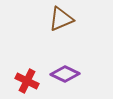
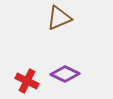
brown triangle: moved 2 px left, 1 px up
